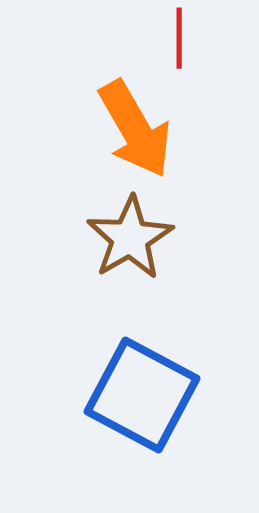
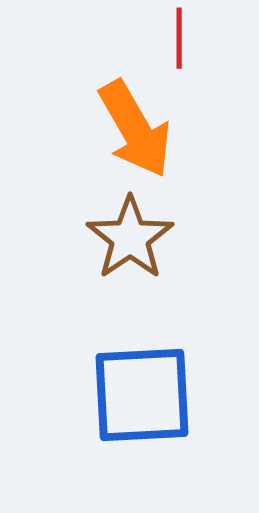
brown star: rotated 4 degrees counterclockwise
blue square: rotated 31 degrees counterclockwise
